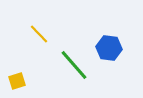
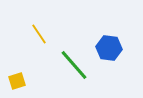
yellow line: rotated 10 degrees clockwise
